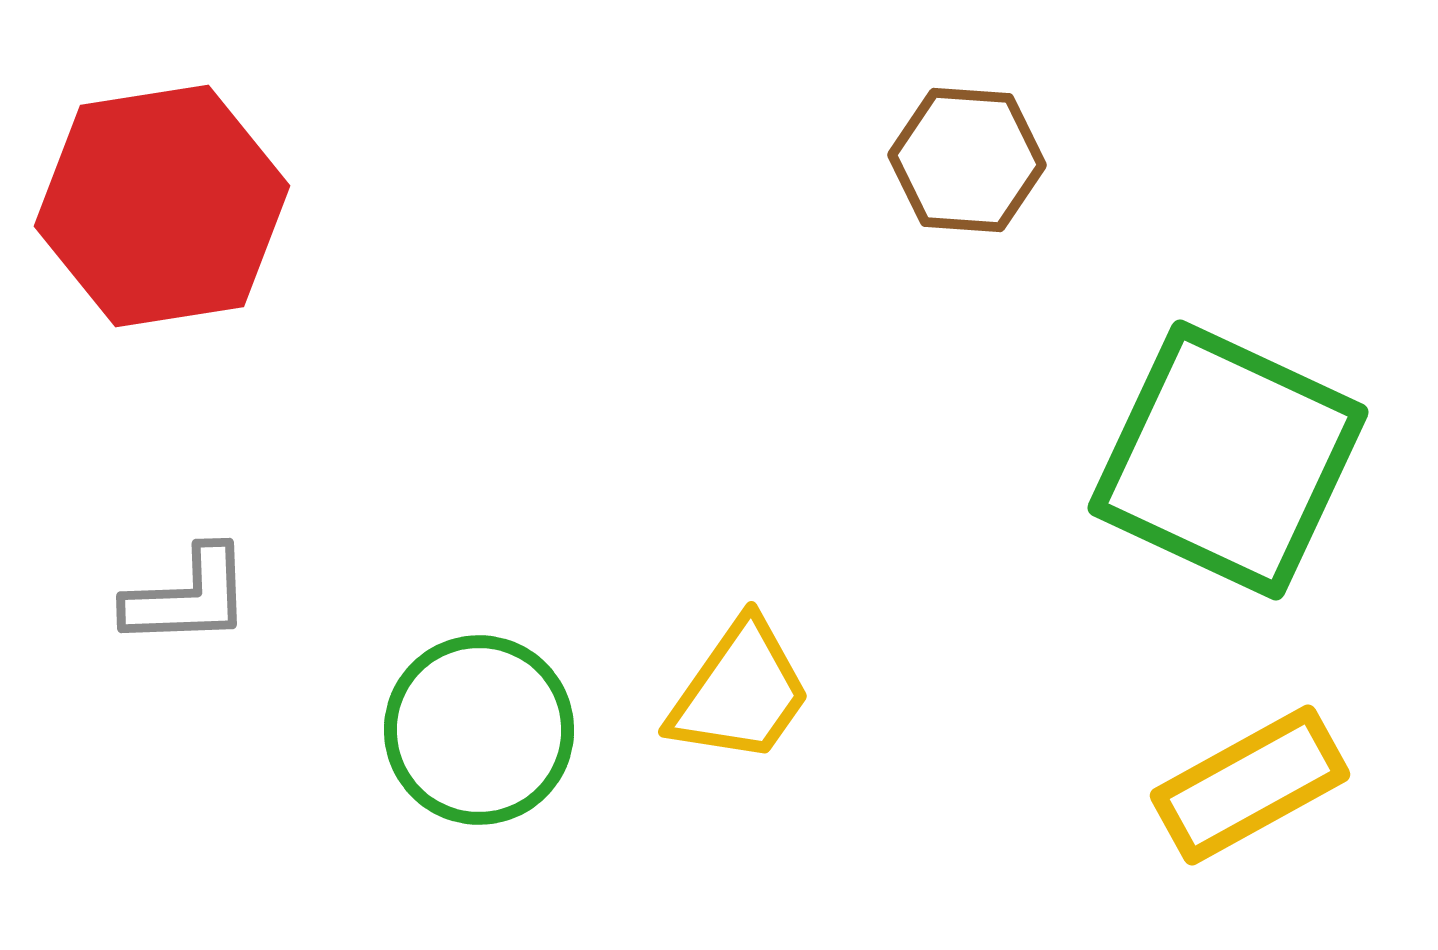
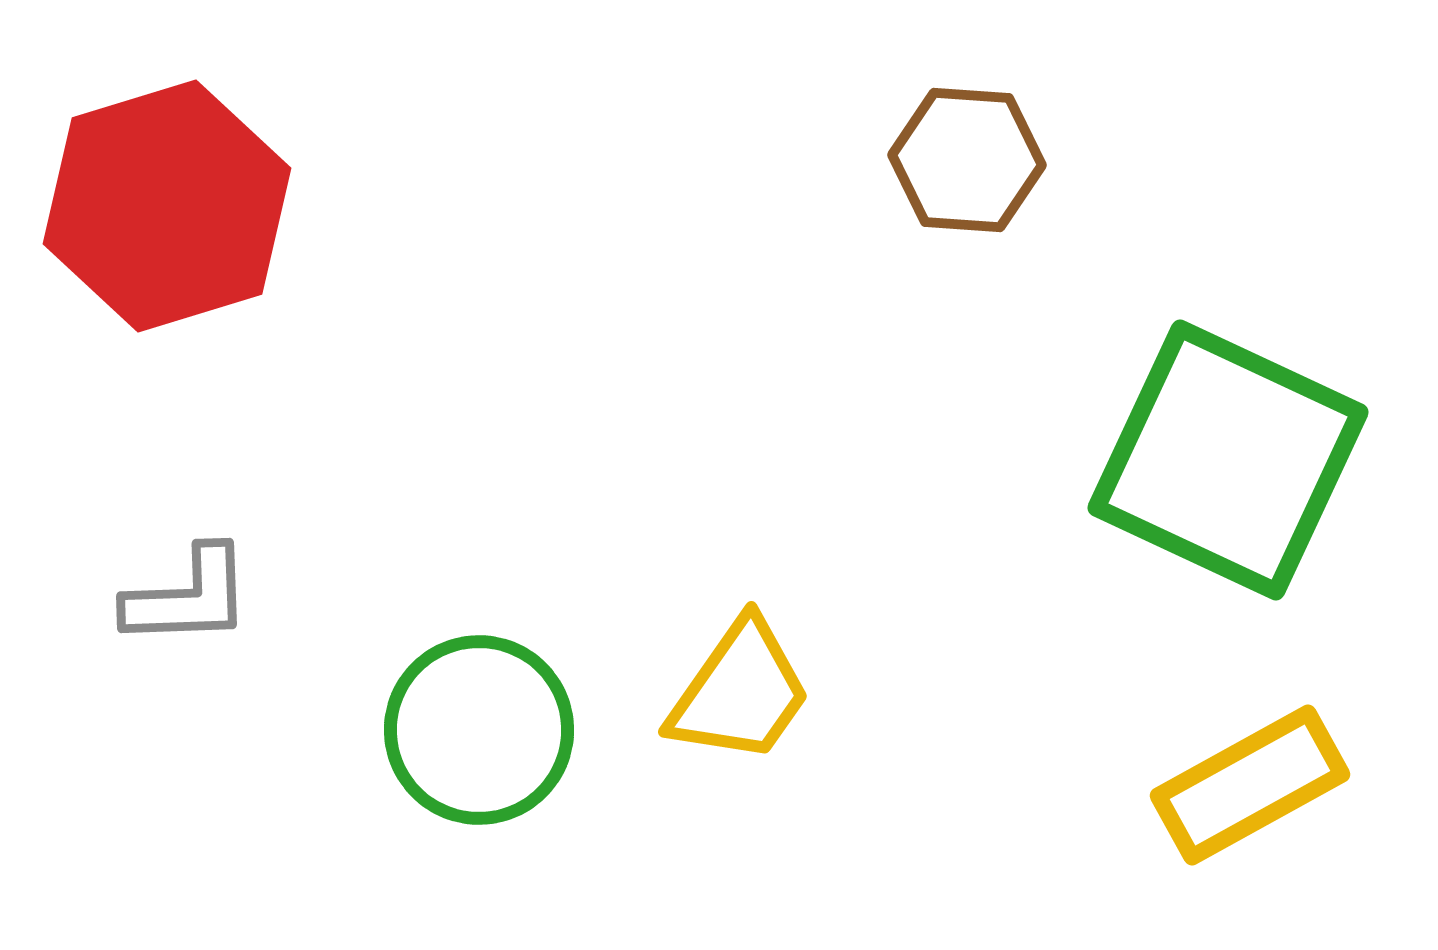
red hexagon: moved 5 px right; rotated 8 degrees counterclockwise
